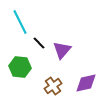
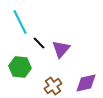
purple triangle: moved 1 px left, 1 px up
